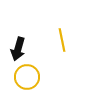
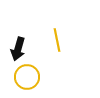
yellow line: moved 5 px left
